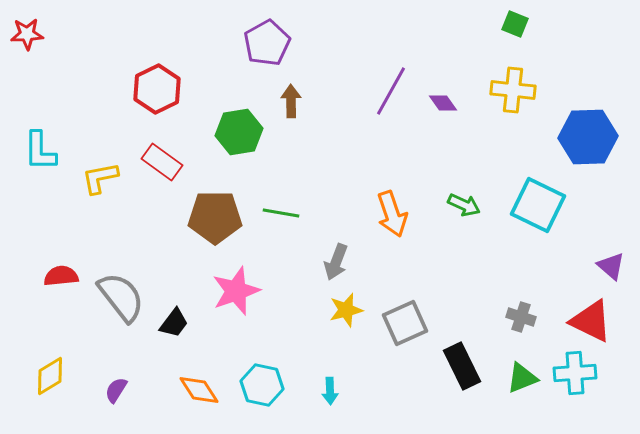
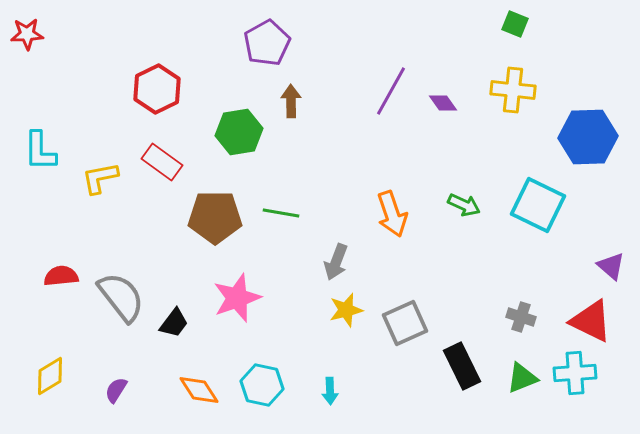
pink star: moved 1 px right, 7 px down
